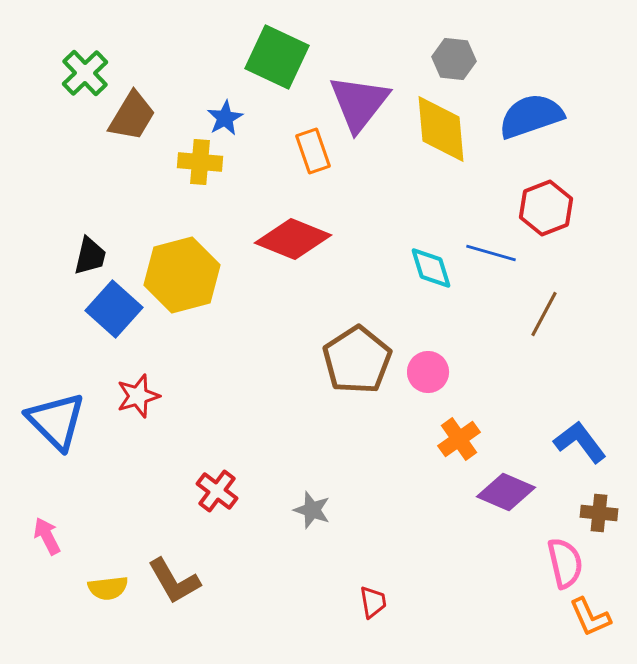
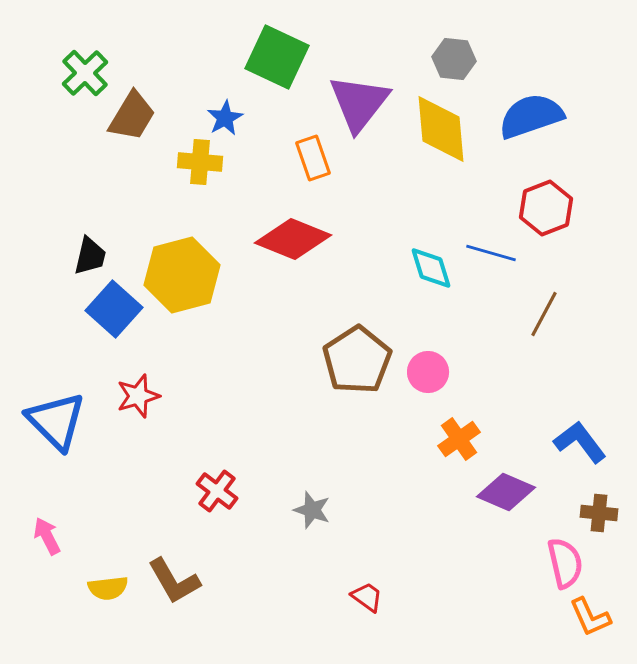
orange rectangle: moved 7 px down
red trapezoid: moved 6 px left, 5 px up; rotated 44 degrees counterclockwise
